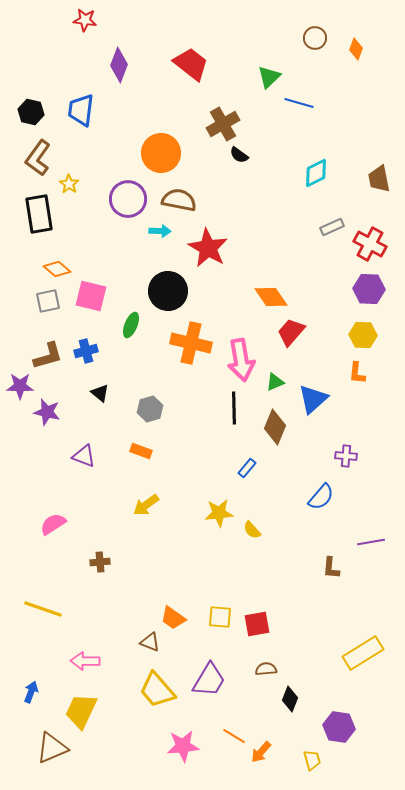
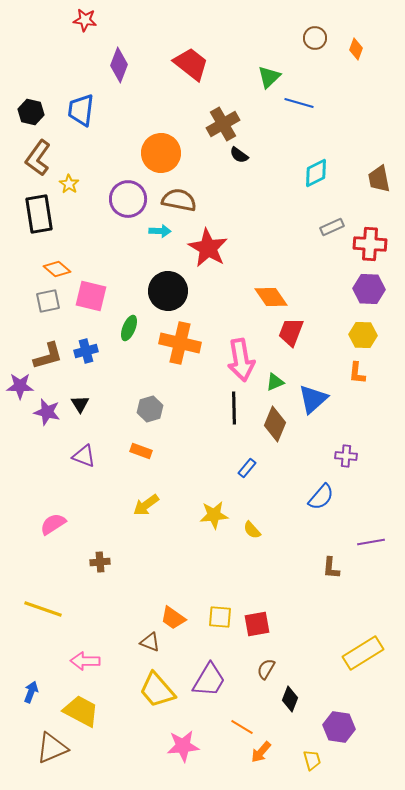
red cross at (370, 244): rotated 24 degrees counterclockwise
green ellipse at (131, 325): moved 2 px left, 3 px down
red trapezoid at (291, 332): rotated 20 degrees counterclockwise
orange cross at (191, 343): moved 11 px left
black triangle at (100, 393): moved 20 px left, 11 px down; rotated 18 degrees clockwise
brown diamond at (275, 427): moved 3 px up
yellow star at (219, 513): moved 5 px left, 2 px down
brown semicircle at (266, 669): rotated 55 degrees counterclockwise
yellow trapezoid at (81, 711): rotated 93 degrees clockwise
orange line at (234, 736): moved 8 px right, 9 px up
